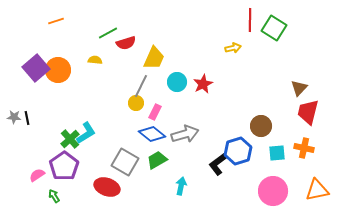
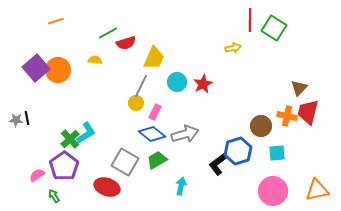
gray star: moved 2 px right, 3 px down
orange cross: moved 17 px left, 32 px up
